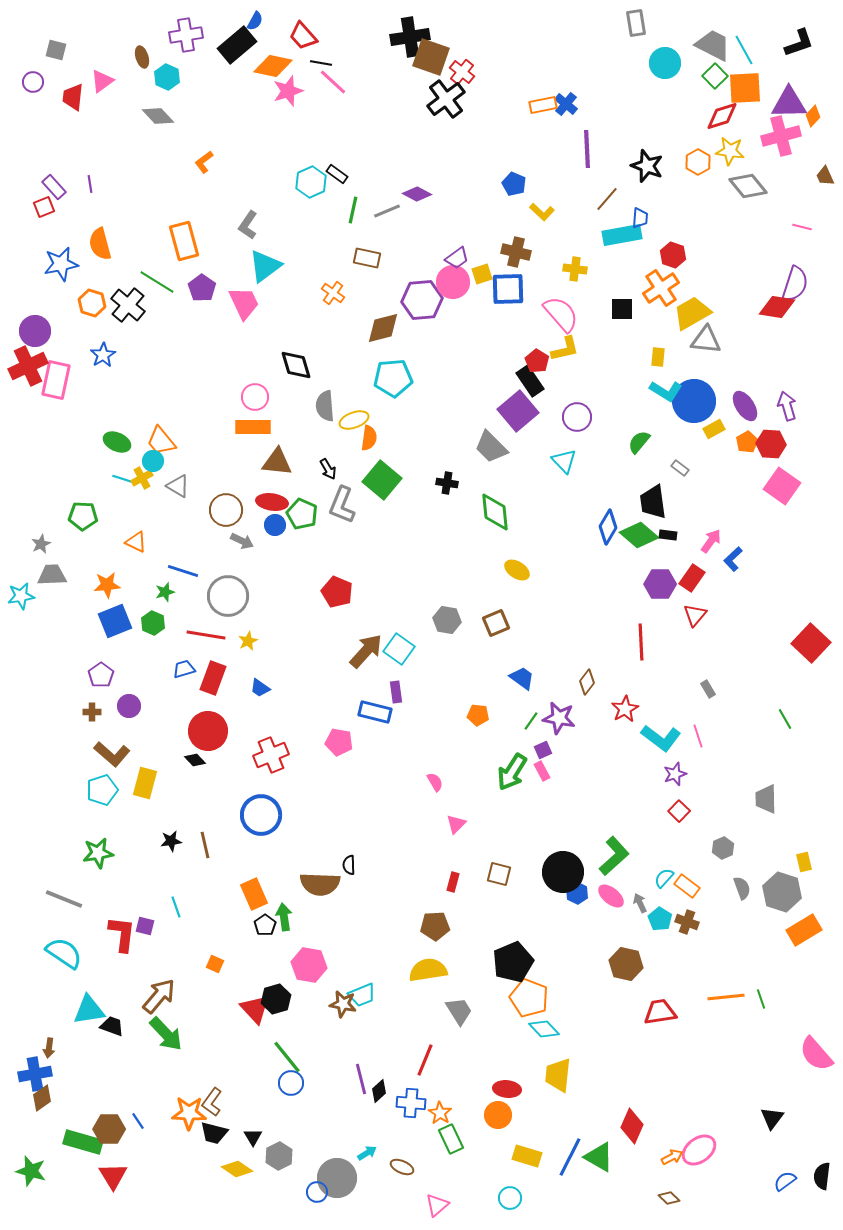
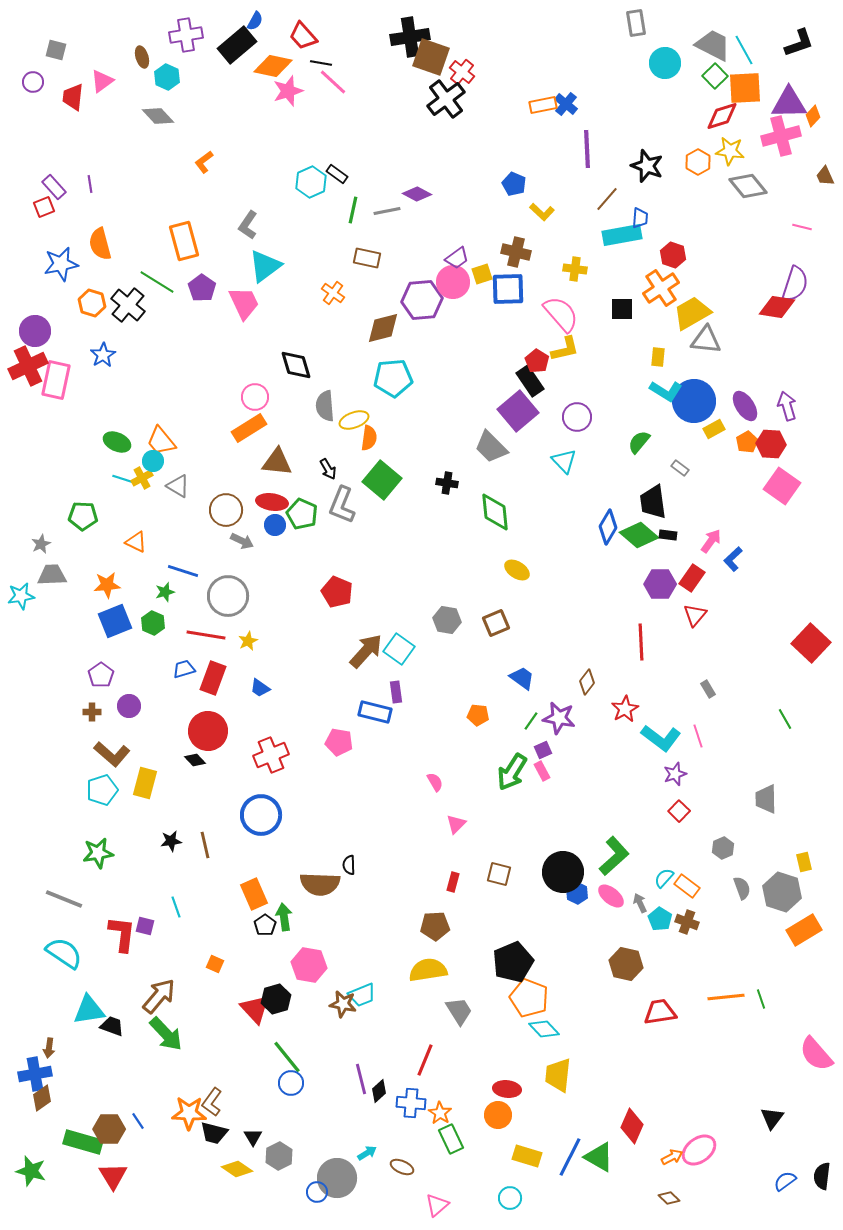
gray line at (387, 211): rotated 12 degrees clockwise
orange rectangle at (253, 427): moved 4 px left, 1 px down; rotated 32 degrees counterclockwise
